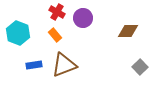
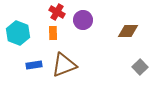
purple circle: moved 2 px down
orange rectangle: moved 2 px left, 2 px up; rotated 40 degrees clockwise
